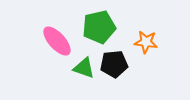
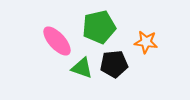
green triangle: moved 2 px left
